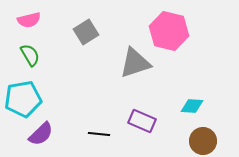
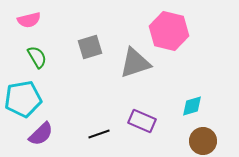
gray square: moved 4 px right, 15 px down; rotated 15 degrees clockwise
green semicircle: moved 7 px right, 2 px down
cyan diamond: rotated 20 degrees counterclockwise
black line: rotated 25 degrees counterclockwise
